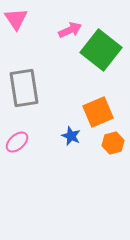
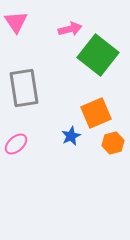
pink triangle: moved 3 px down
pink arrow: moved 1 px up; rotated 10 degrees clockwise
green square: moved 3 px left, 5 px down
orange square: moved 2 px left, 1 px down
blue star: rotated 24 degrees clockwise
pink ellipse: moved 1 px left, 2 px down
